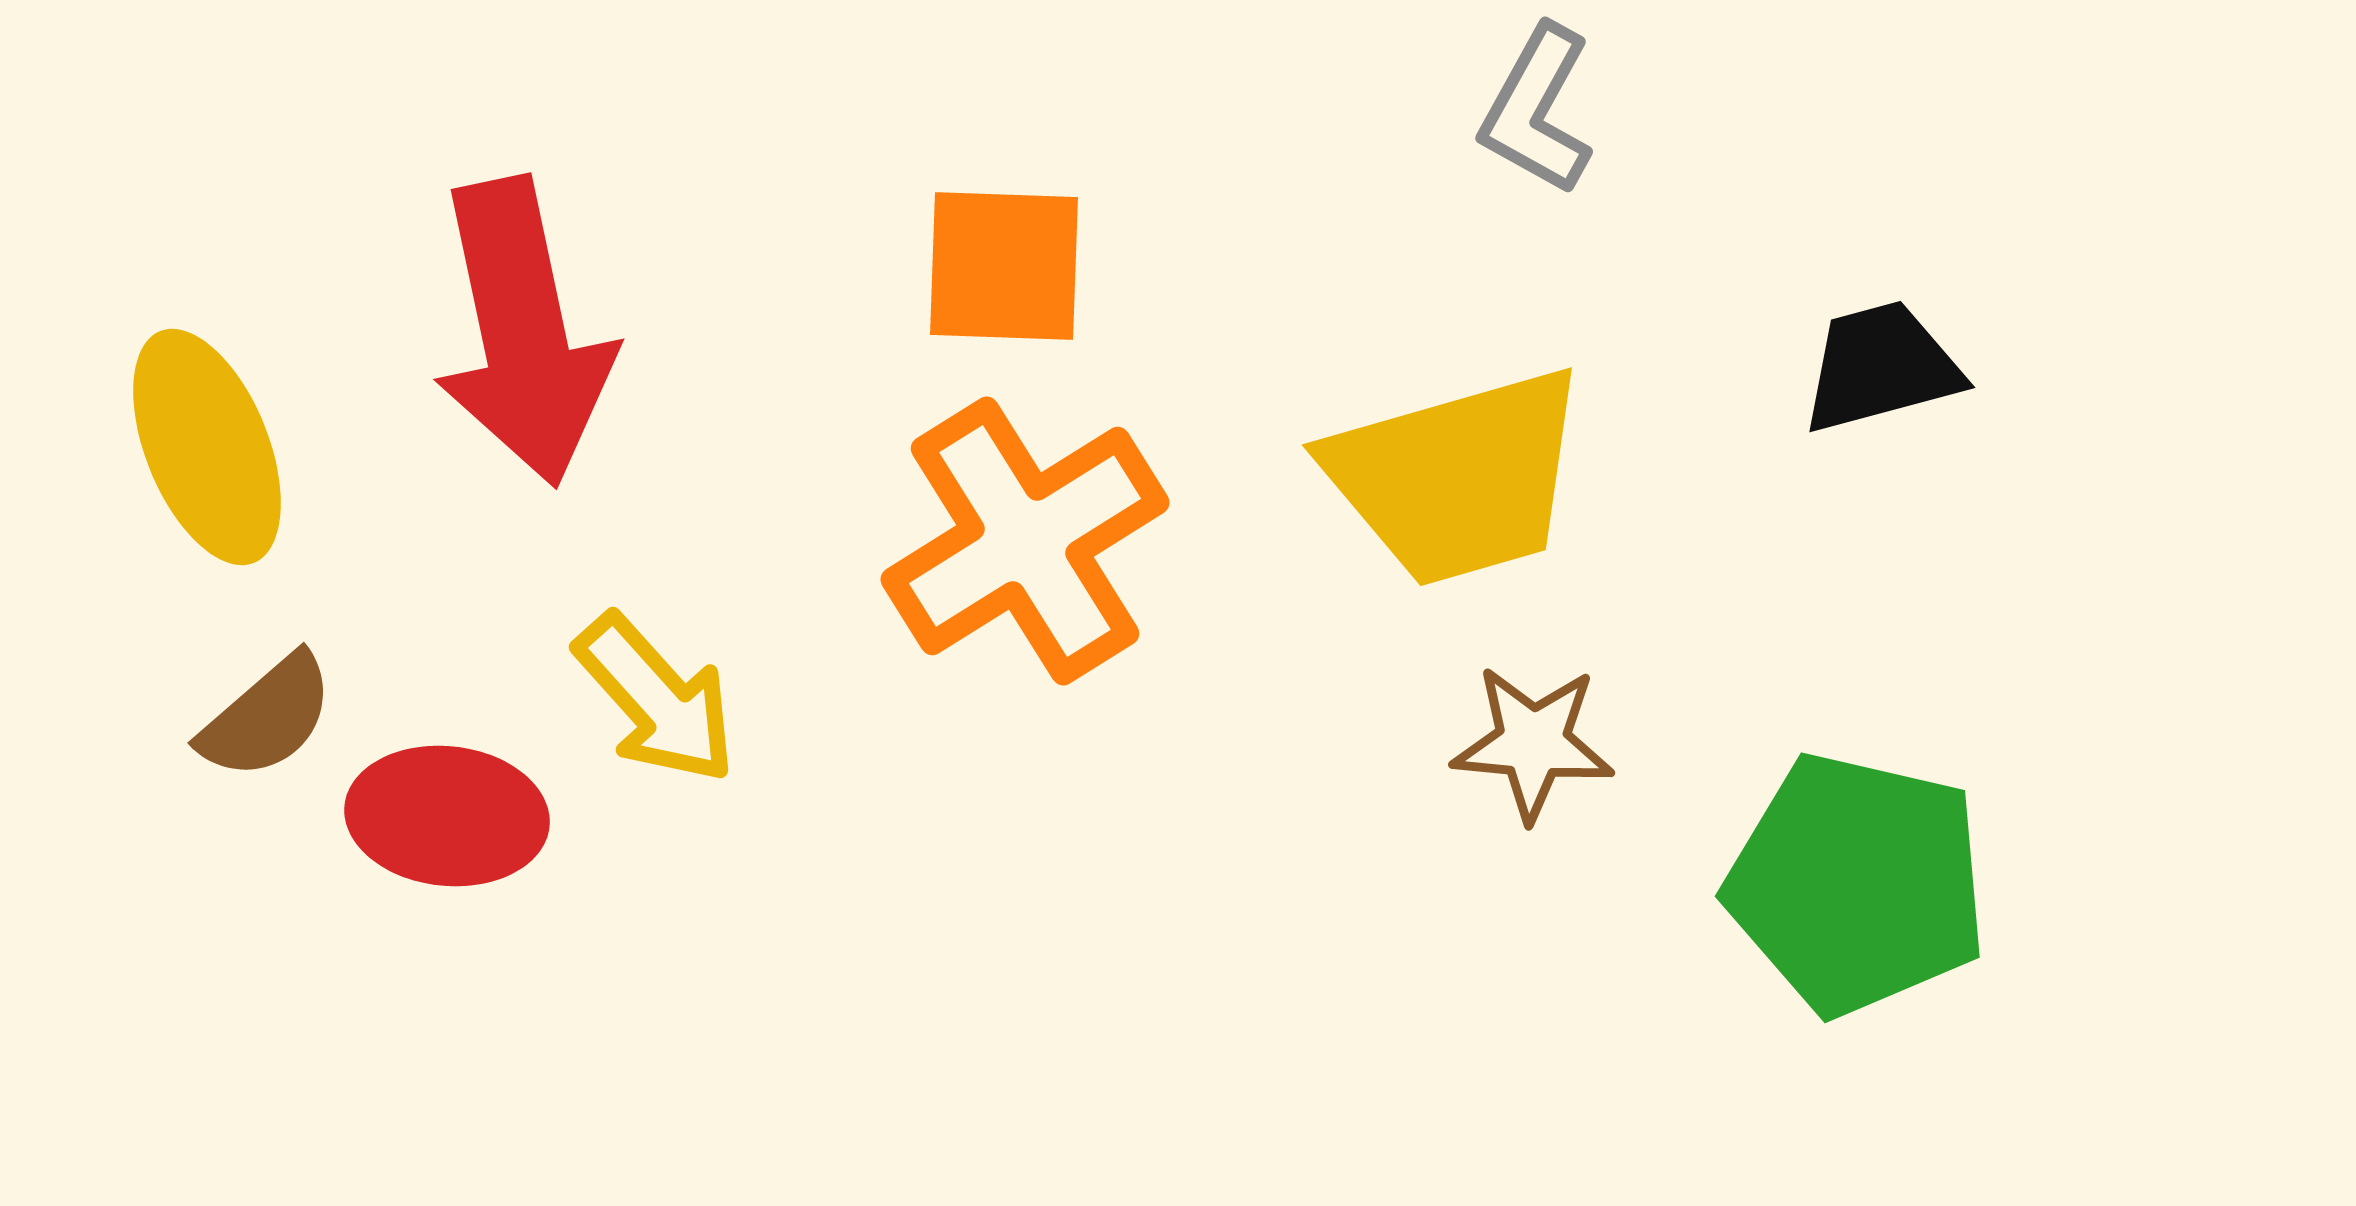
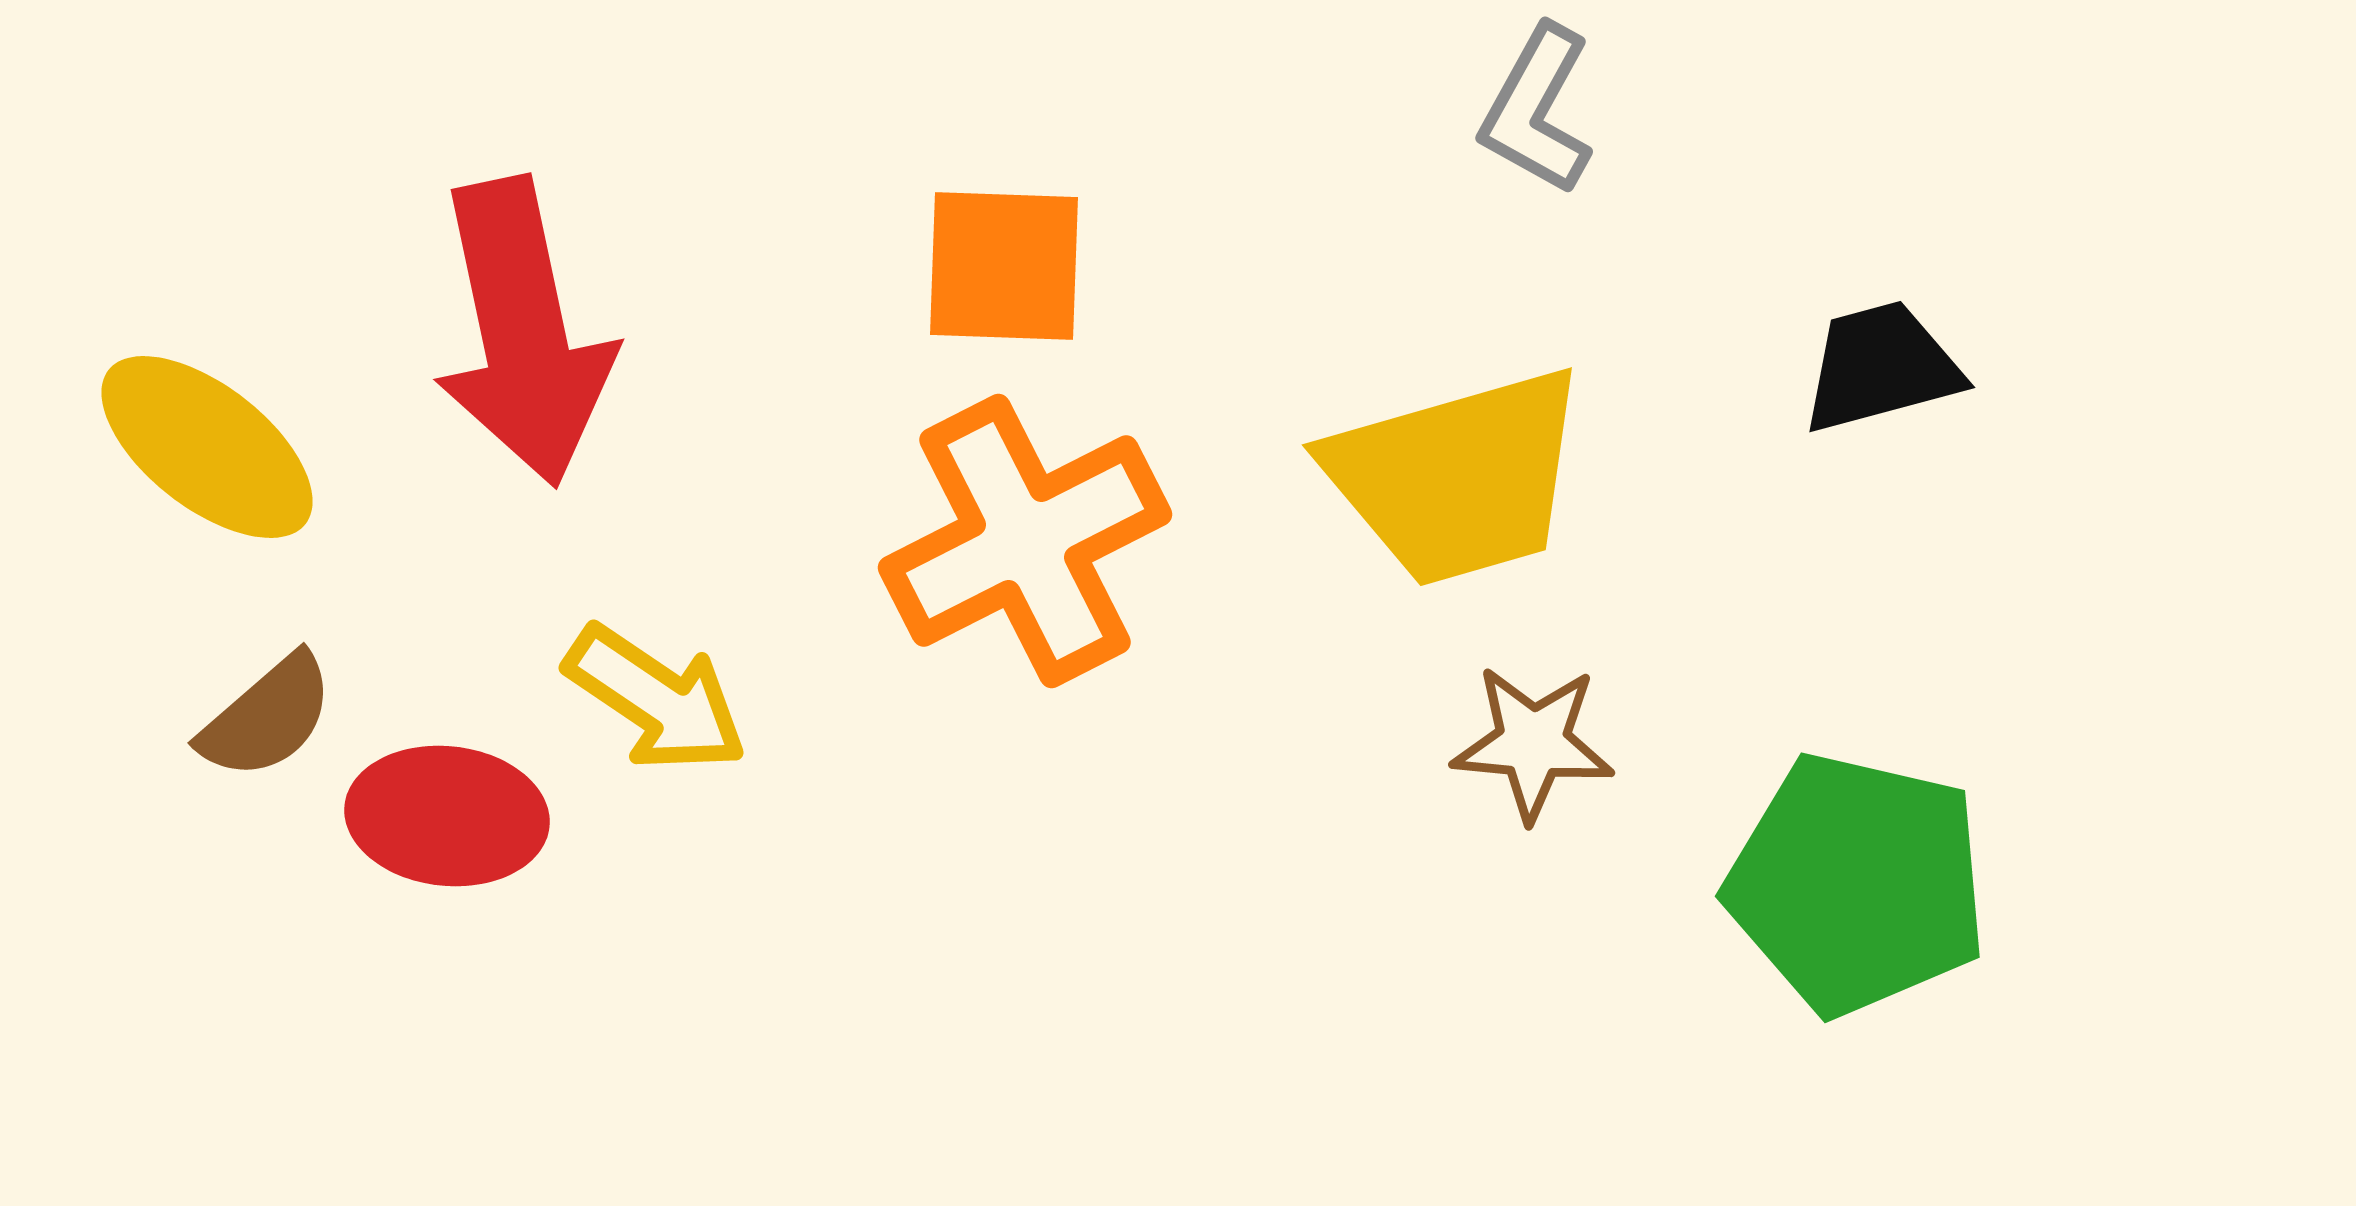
yellow ellipse: rotated 30 degrees counterclockwise
orange cross: rotated 5 degrees clockwise
yellow arrow: rotated 14 degrees counterclockwise
